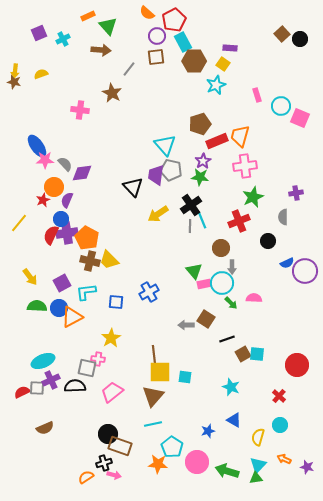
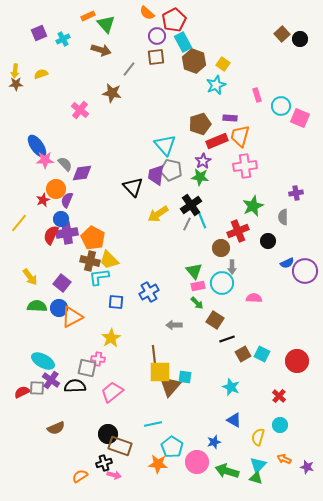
green triangle at (108, 26): moved 2 px left, 2 px up
purple rectangle at (230, 48): moved 70 px down
brown arrow at (101, 50): rotated 12 degrees clockwise
brown hexagon at (194, 61): rotated 20 degrees clockwise
brown star at (14, 82): moved 2 px right, 2 px down; rotated 16 degrees counterclockwise
brown star at (112, 93): rotated 18 degrees counterclockwise
pink cross at (80, 110): rotated 30 degrees clockwise
orange circle at (54, 187): moved 2 px right, 2 px down
green star at (253, 197): moved 9 px down
red cross at (239, 221): moved 1 px left, 10 px down
gray line at (190, 226): moved 3 px left, 2 px up; rotated 24 degrees clockwise
orange pentagon at (87, 238): moved 6 px right
purple square at (62, 283): rotated 24 degrees counterclockwise
pink rectangle at (204, 284): moved 6 px left, 2 px down
cyan L-shape at (86, 292): moved 13 px right, 15 px up
green arrow at (231, 303): moved 34 px left
brown square at (206, 319): moved 9 px right, 1 px down
gray arrow at (186, 325): moved 12 px left
cyan square at (257, 354): moved 5 px right; rotated 21 degrees clockwise
cyan ellipse at (43, 361): rotated 50 degrees clockwise
red circle at (297, 365): moved 4 px up
purple cross at (51, 380): rotated 30 degrees counterclockwise
brown triangle at (153, 396): moved 17 px right, 10 px up
brown semicircle at (45, 428): moved 11 px right
blue star at (208, 431): moved 6 px right, 11 px down
orange semicircle at (86, 477): moved 6 px left, 1 px up
green triangle at (256, 478): rotated 24 degrees clockwise
